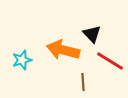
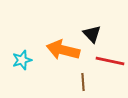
red line: rotated 20 degrees counterclockwise
